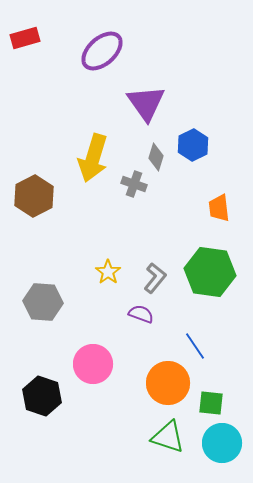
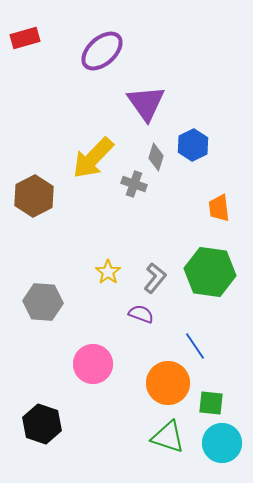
yellow arrow: rotated 27 degrees clockwise
black hexagon: moved 28 px down
